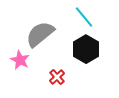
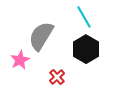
cyan line: rotated 10 degrees clockwise
gray semicircle: moved 1 px right, 2 px down; rotated 20 degrees counterclockwise
pink star: rotated 18 degrees clockwise
